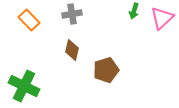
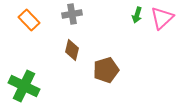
green arrow: moved 3 px right, 4 px down
